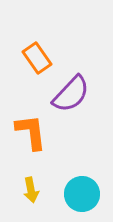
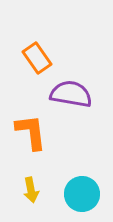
purple semicircle: rotated 123 degrees counterclockwise
